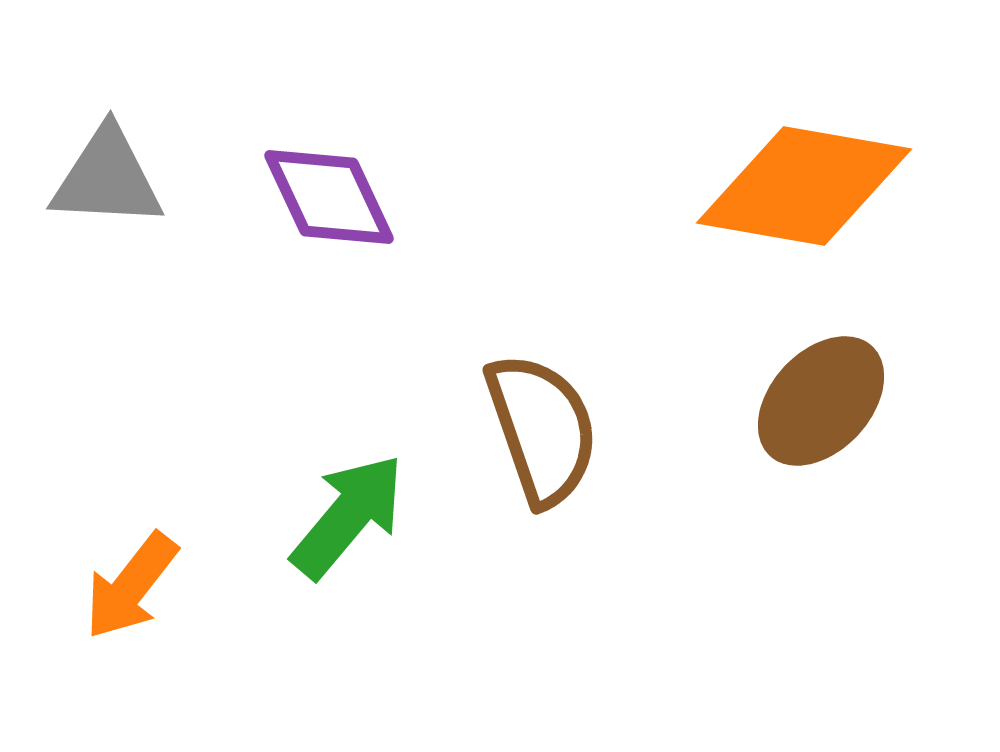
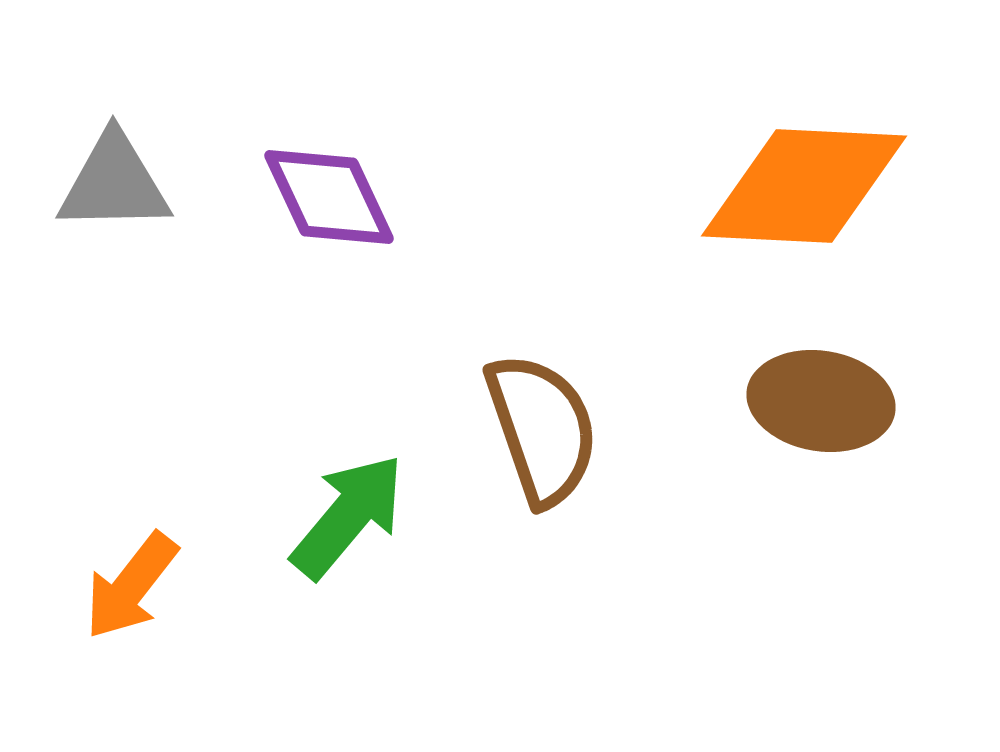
gray triangle: moved 7 px right, 5 px down; rotated 4 degrees counterclockwise
orange diamond: rotated 7 degrees counterclockwise
brown ellipse: rotated 56 degrees clockwise
